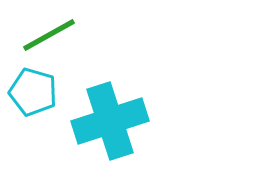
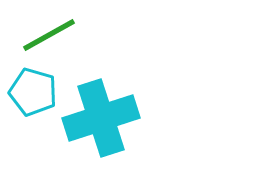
cyan cross: moved 9 px left, 3 px up
